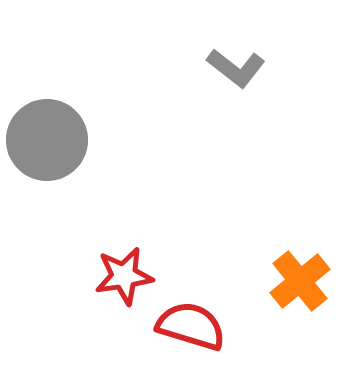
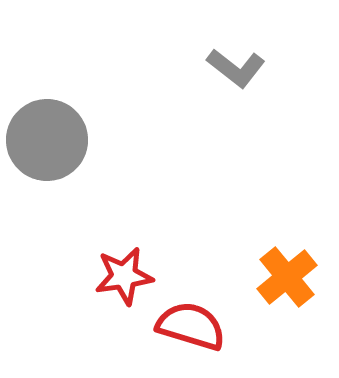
orange cross: moved 13 px left, 4 px up
